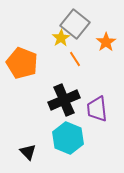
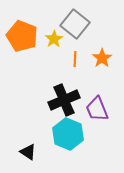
yellow star: moved 7 px left, 1 px down
orange star: moved 4 px left, 16 px down
orange line: rotated 35 degrees clockwise
orange pentagon: moved 27 px up
purple trapezoid: rotated 16 degrees counterclockwise
cyan hexagon: moved 4 px up
black triangle: rotated 12 degrees counterclockwise
